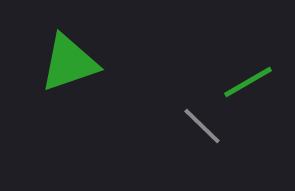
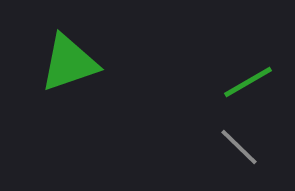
gray line: moved 37 px right, 21 px down
